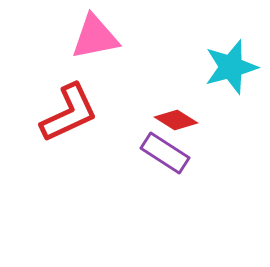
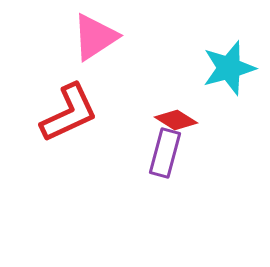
pink triangle: rotated 22 degrees counterclockwise
cyan star: moved 2 px left, 1 px down
purple rectangle: rotated 72 degrees clockwise
